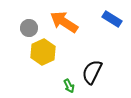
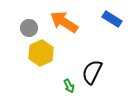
yellow hexagon: moved 2 px left, 1 px down
